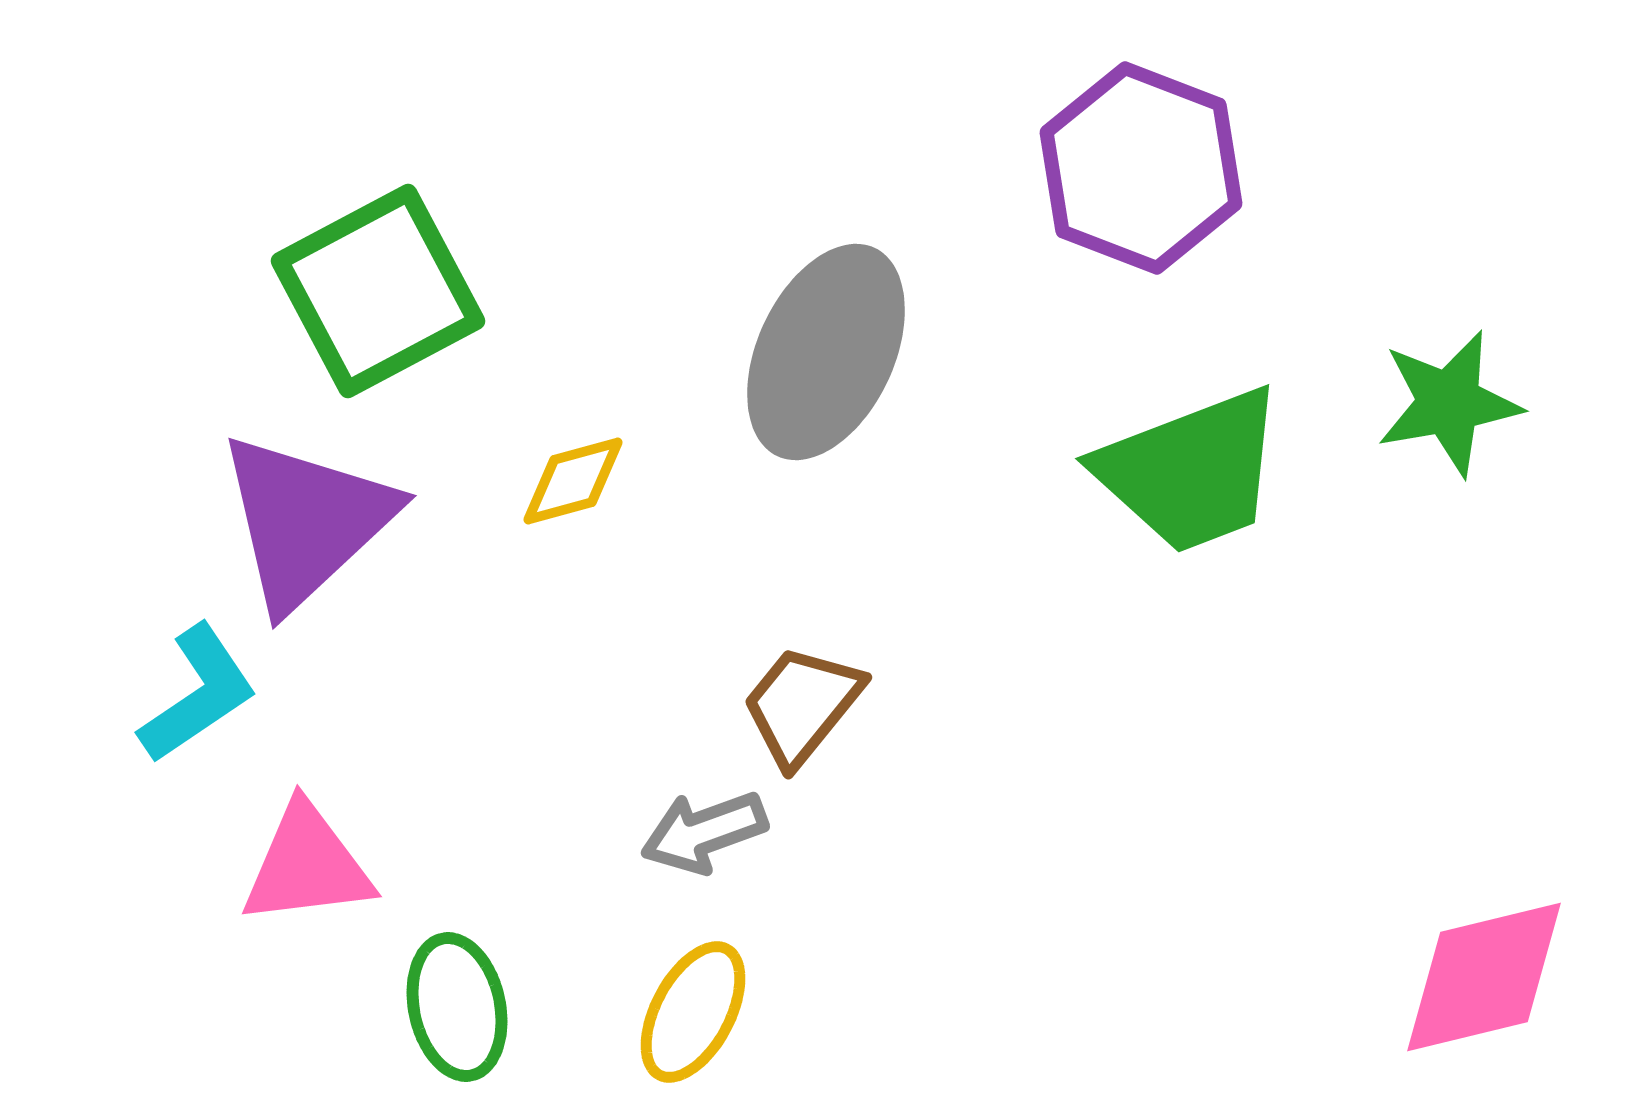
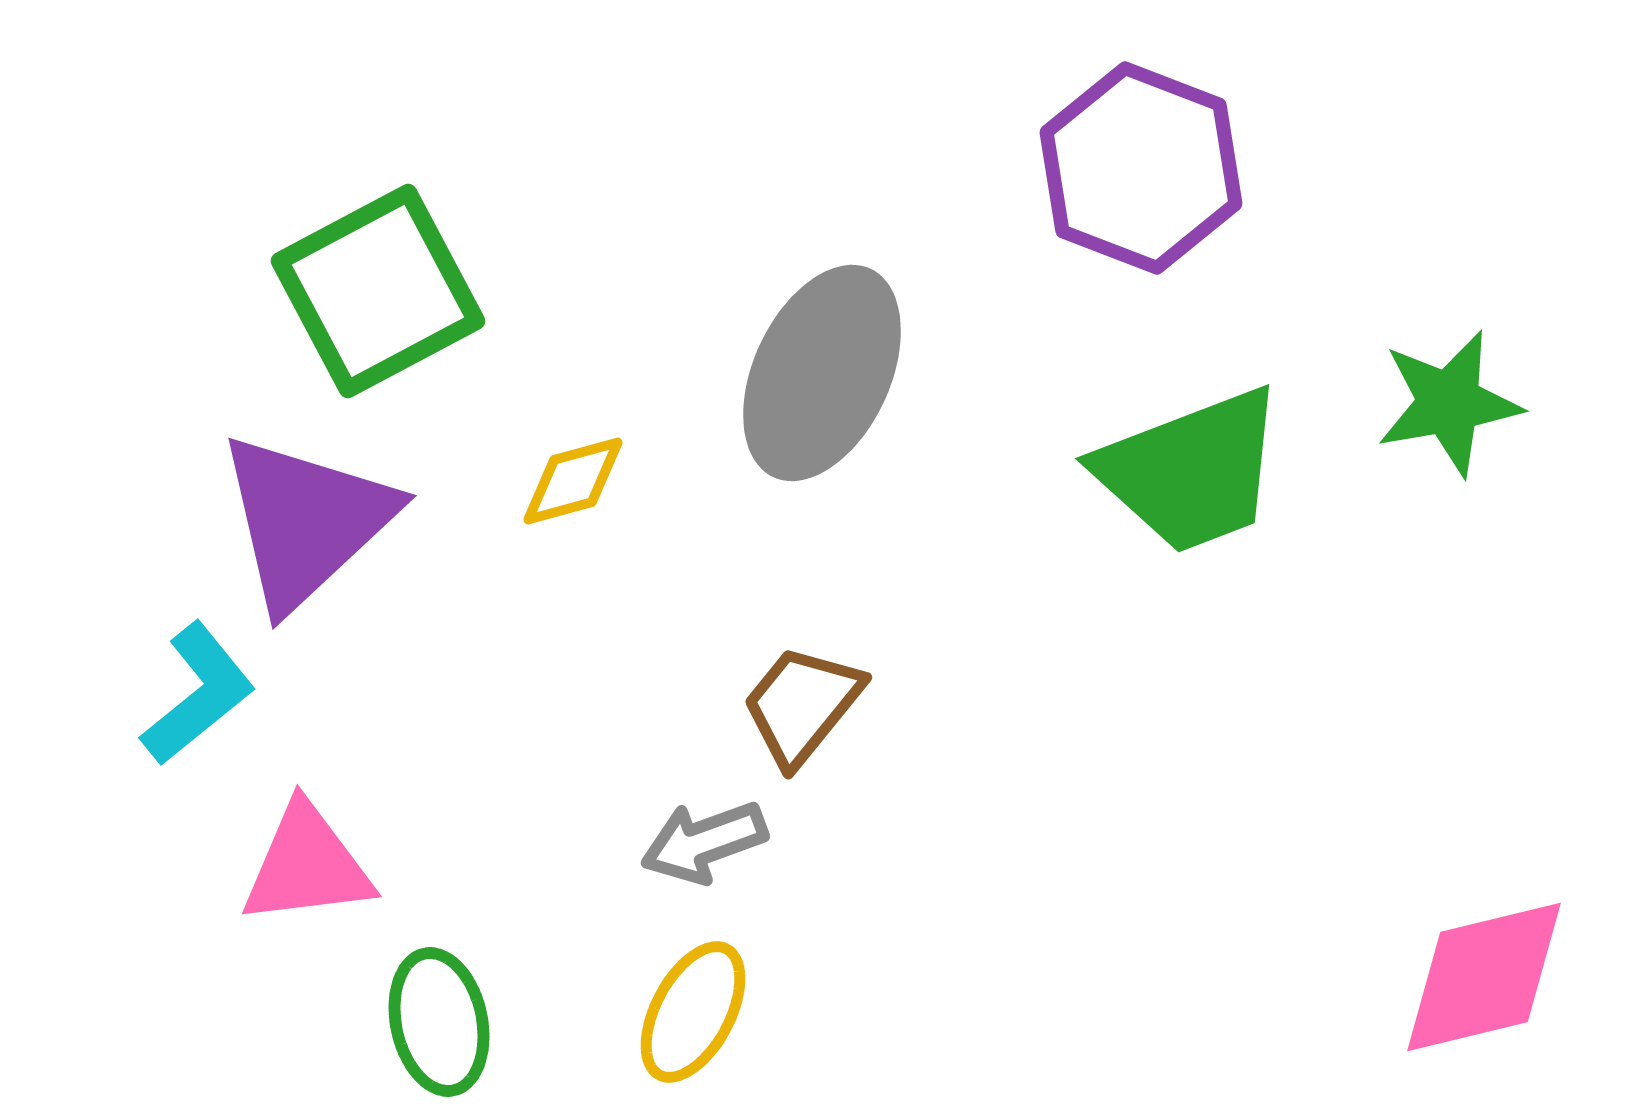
gray ellipse: moved 4 px left, 21 px down
cyan L-shape: rotated 5 degrees counterclockwise
gray arrow: moved 10 px down
green ellipse: moved 18 px left, 15 px down
